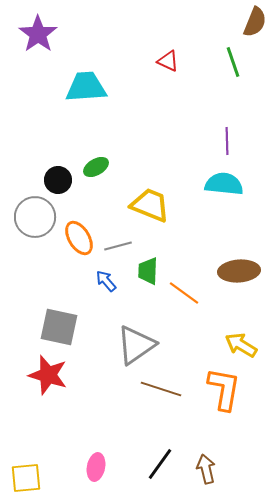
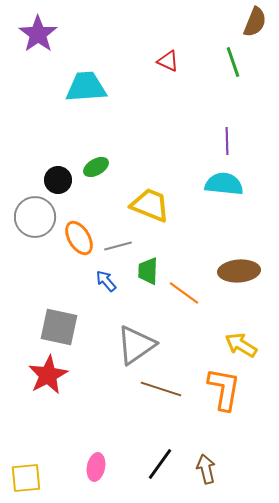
red star: rotated 27 degrees clockwise
